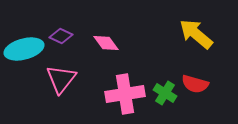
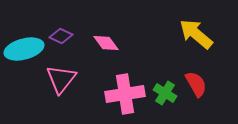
red semicircle: moved 1 px right; rotated 136 degrees counterclockwise
